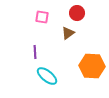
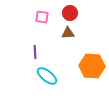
red circle: moved 7 px left
brown triangle: rotated 32 degrees clockwise
